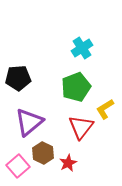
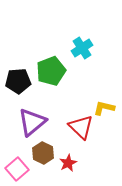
black pentagon: moved 3 px down
green pentagon: moved 25 px left, 16 px up
yellow L-shape: moved 1 px left, 1 px up; rotated 45 degrees clockwise
purple triangle: moved 3 px right
red triangle: rotated 24 degrees counterclockwise
pink square: moved 1 px left, 3 px down
